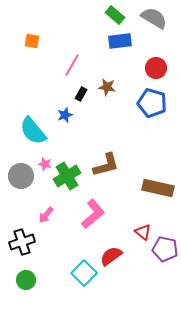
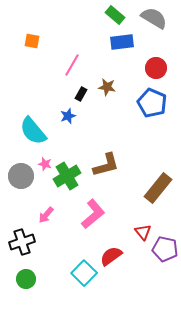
blue rectangle: moved 2 px right, 1 px down
blue pentagon: rotated 8 degrees clockwise
blue star: moved 3 px right, 1 px down
brown rectangle: rotated 64 degrees counterclockwise
red triangle: rotated 12 degrees clockwise
green circle: moved 1 px up
